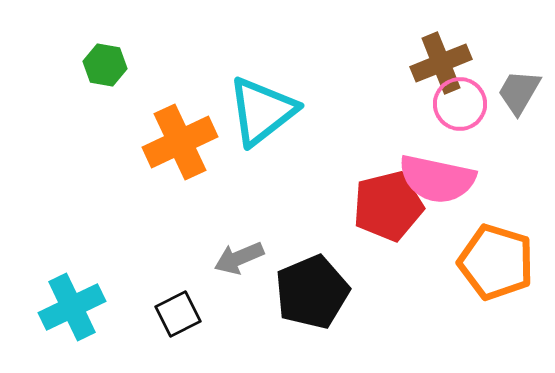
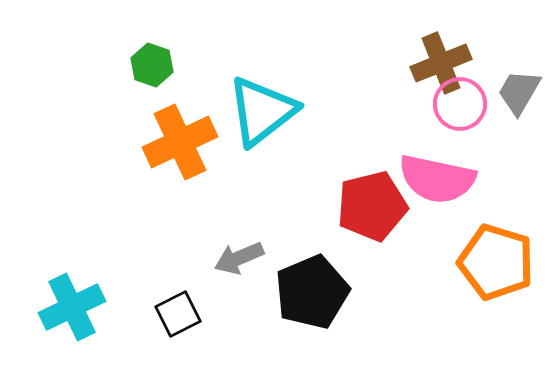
green hexagon: moved 47 px right; rotated 9 degrees clockwise
red pentagon: moved 16 px left
